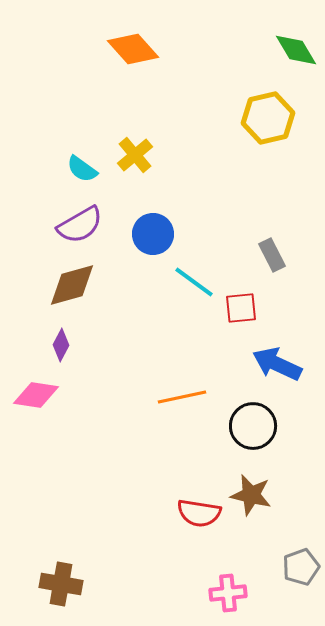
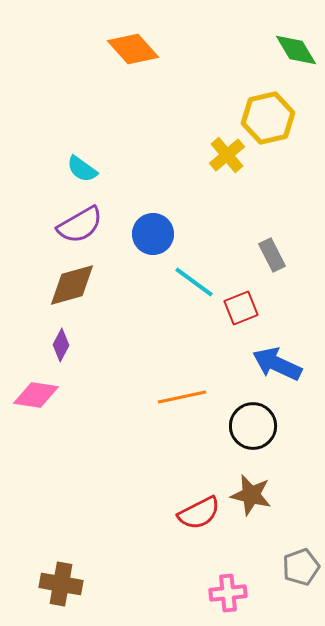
yellow cross: moved 92 px right
red square: rotated 16 degrees counterclockwise
red semicircle: rotated 36 degrees counterclockwise
